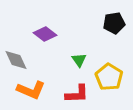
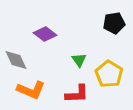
yellow pentagon: moved 3 px up
